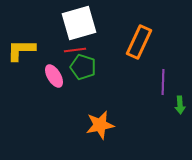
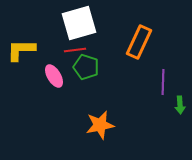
green pentagon: moved 3 px right
